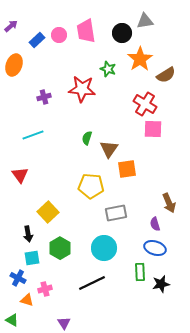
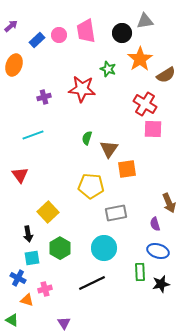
blue ellipse: moved 3 px right, 3 px down
